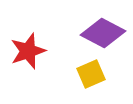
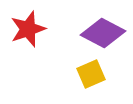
red star: moved 22 px up
